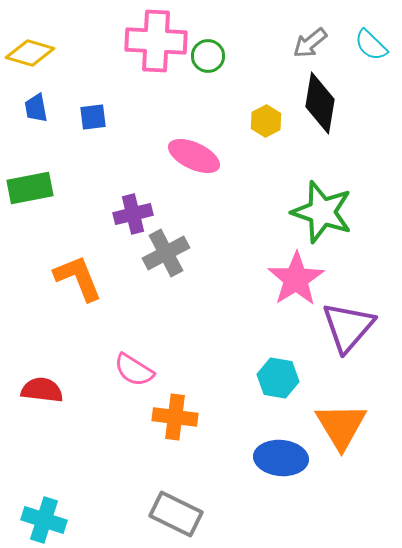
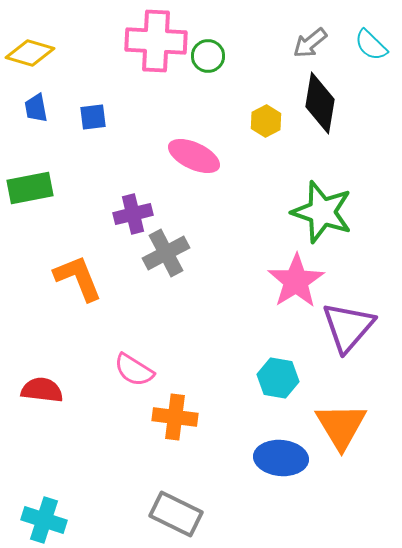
pink star: moved 2 px down
